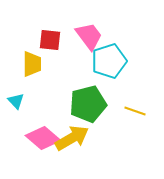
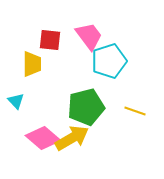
green pentagon: moved 2 px left, 3 px down
